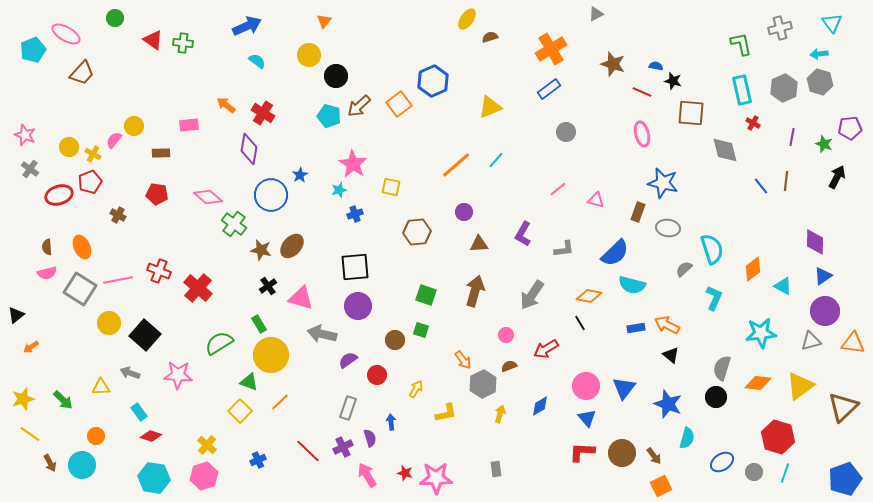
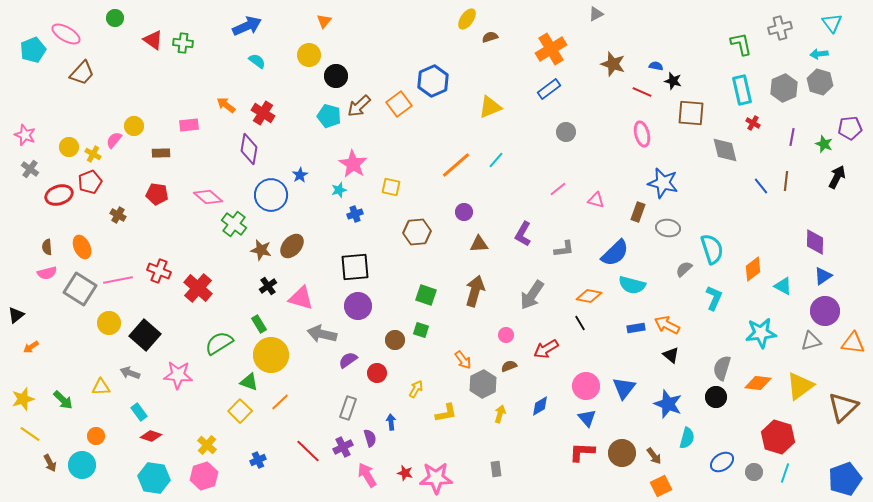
red circle at (377, 375): moved 2 px up
